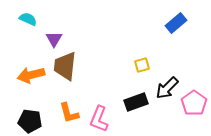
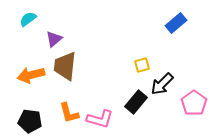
cyan semicircle: rotated 60 degrees counterclockwise
purple triangle: rotated 18 degrees clockwise
black arrow: moved 5 px left, 4 px up
black rectangle: rotated 30 degrees counterclockwise
pink L-shape: moved 1 px right; rotated 96 degrees counterclockwise
